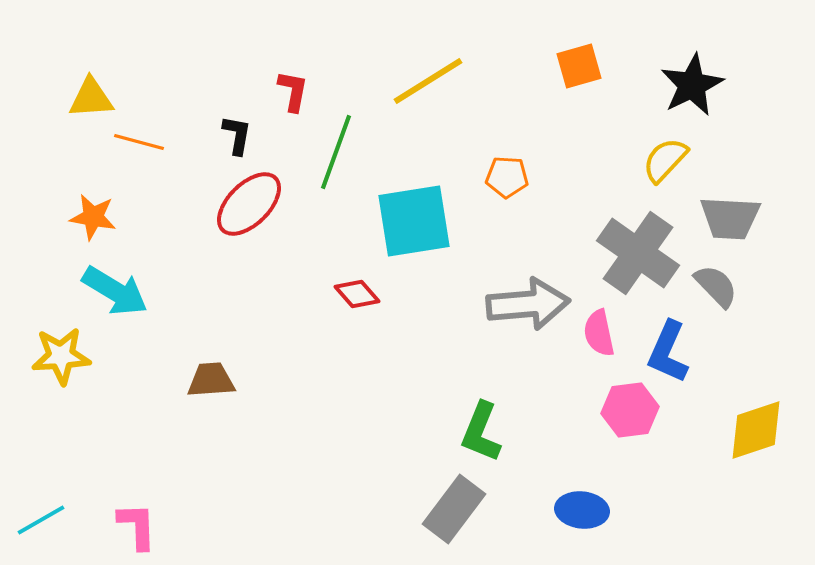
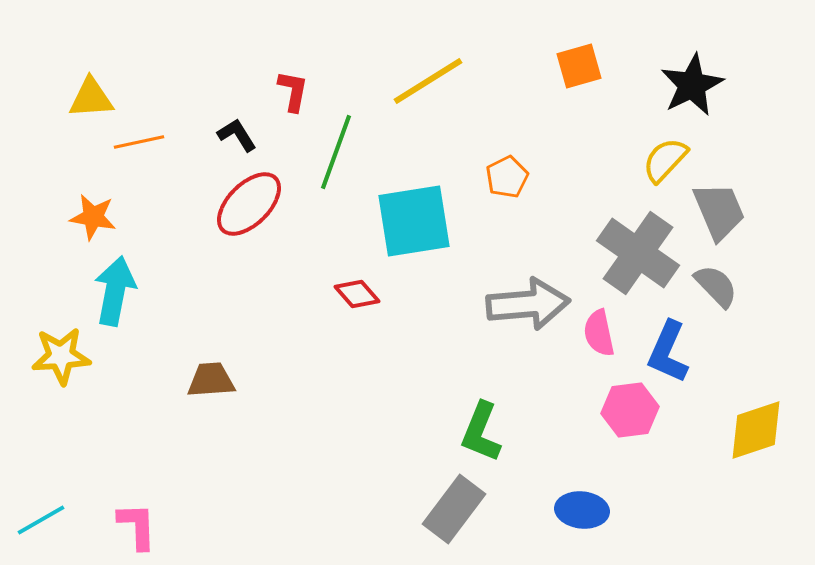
black L-shape: rotated 42 degrees counterclockwise
orange line: rotated 27 degrees counterclockwise
orange pentagon: rotated 30 degrees counterclockwise
gray trapezoid: moved 11 px left, 7 px up; rotated 116 degrees counterclockwise
cyan arrow: rotated 110 degrees counterclockwise
